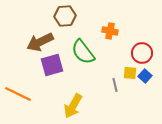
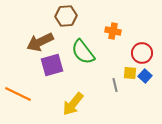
brown hexagon: moved 1 px right
orange cross: moved 3 px right
yellow arrow: moved 2 px up; rotated 10 degrees clockwise
